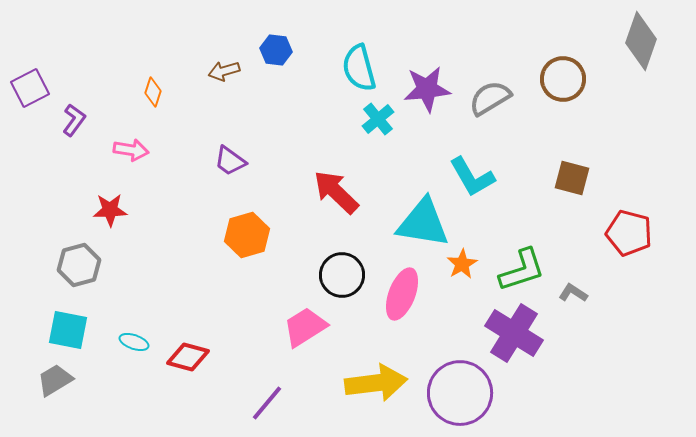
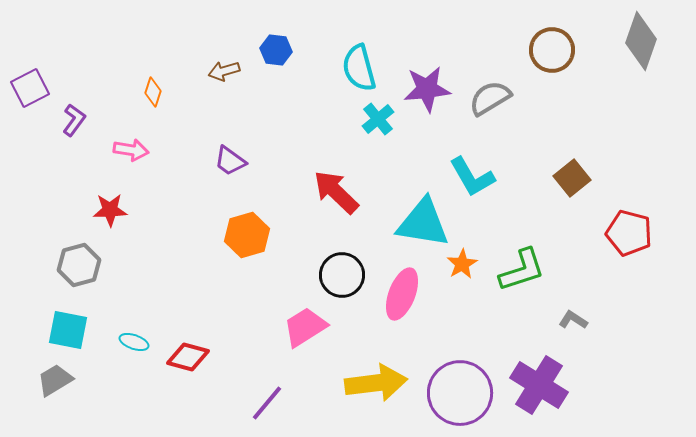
brown circle: moved 11 px left, 29 px up
brown square: rotated 36 degrees clockwise
gray L-shape: moved 27 px down
purple cross: moved 25 px right, 52 px down
